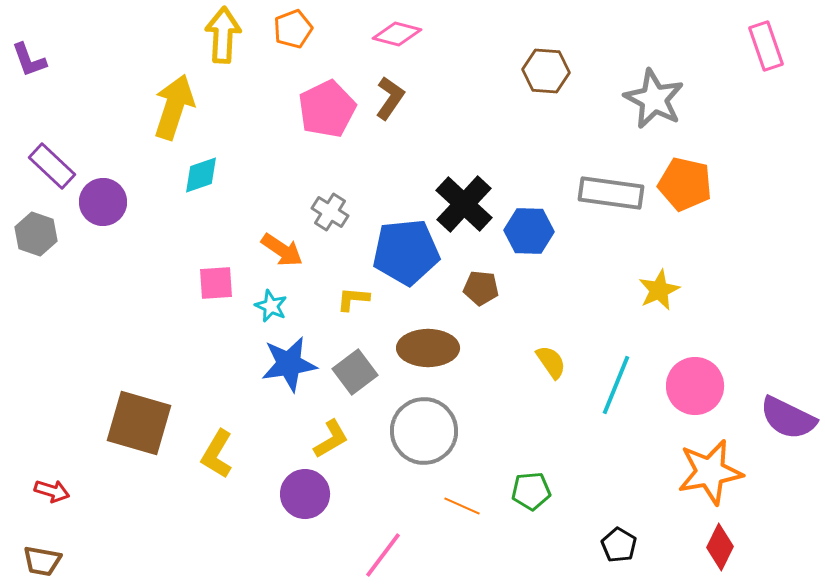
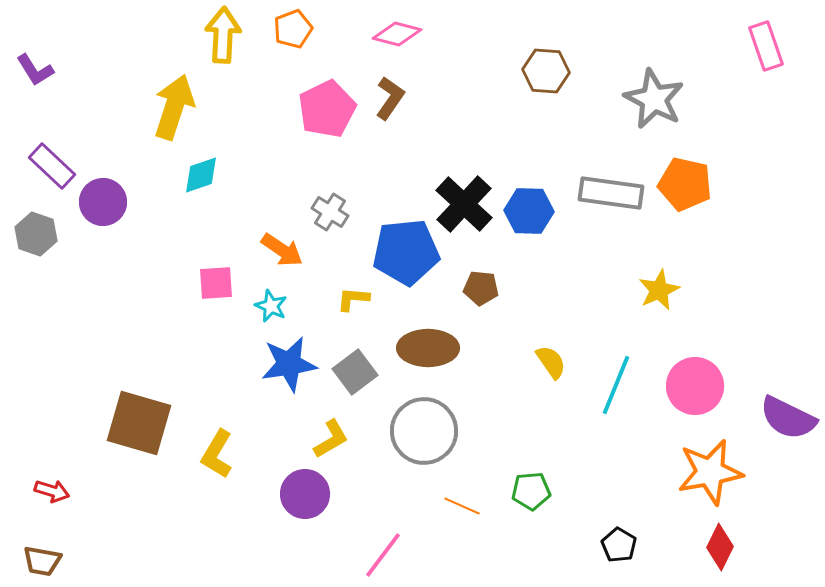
purple L-shape at (29, 60): moved 6 px right, 10 px down; rotated 12 degrees counterclockwise
blue hexagon at (529, 231): moved 20 px up
